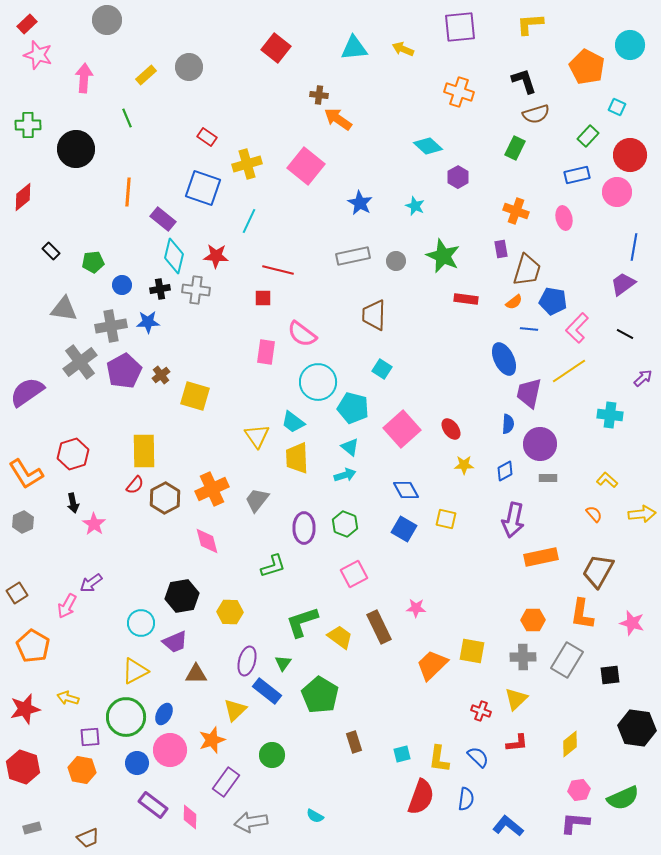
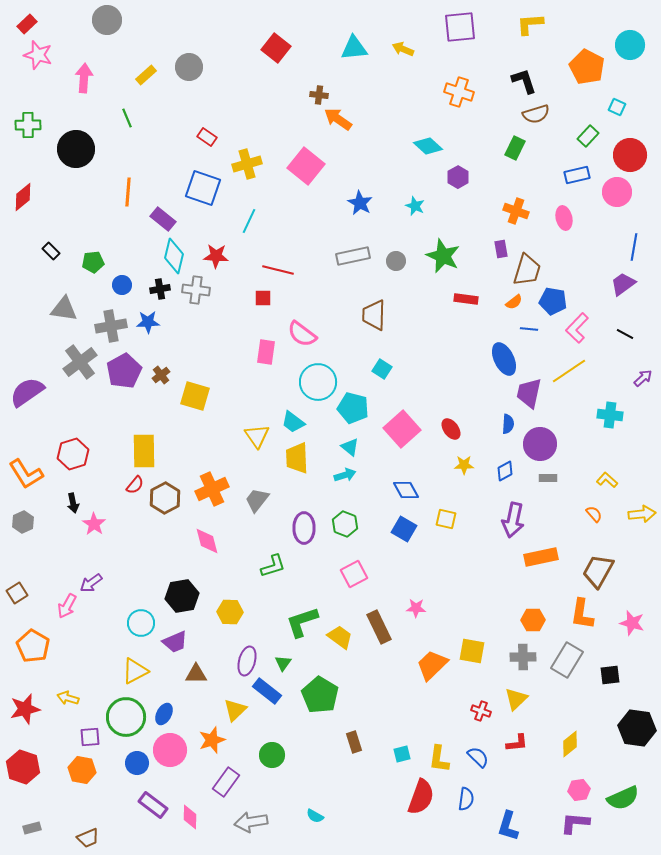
blue L-shape at (508, 826): rotated 112 degrees counterclockwise
